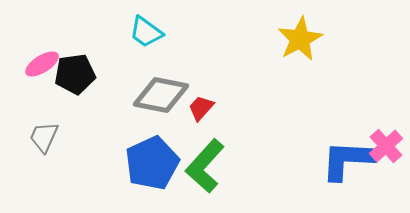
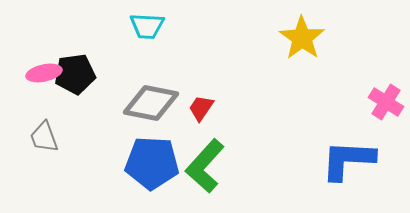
cyan trapezoid: moved 1 px right, 6 px up; rotated 33 degrees counterclockwise
yellow star: moved 2 px right, 1 px up; rotated 9 degrees counterclockwise
pink ellipse: moved 2 px right, 9 px down; rotated 20 degrees clockwise
gray diamond: moved 10 px left, 8 px down
red trapezoid: rotated 8 degrees counterclockwise
gray trapezoid: rotated 44 degrees counterclockwise
pink cross: moved 44 px up; rotated 16 degrees counterclockwise
blue pentagon: rotated 28 degrees clockwise
